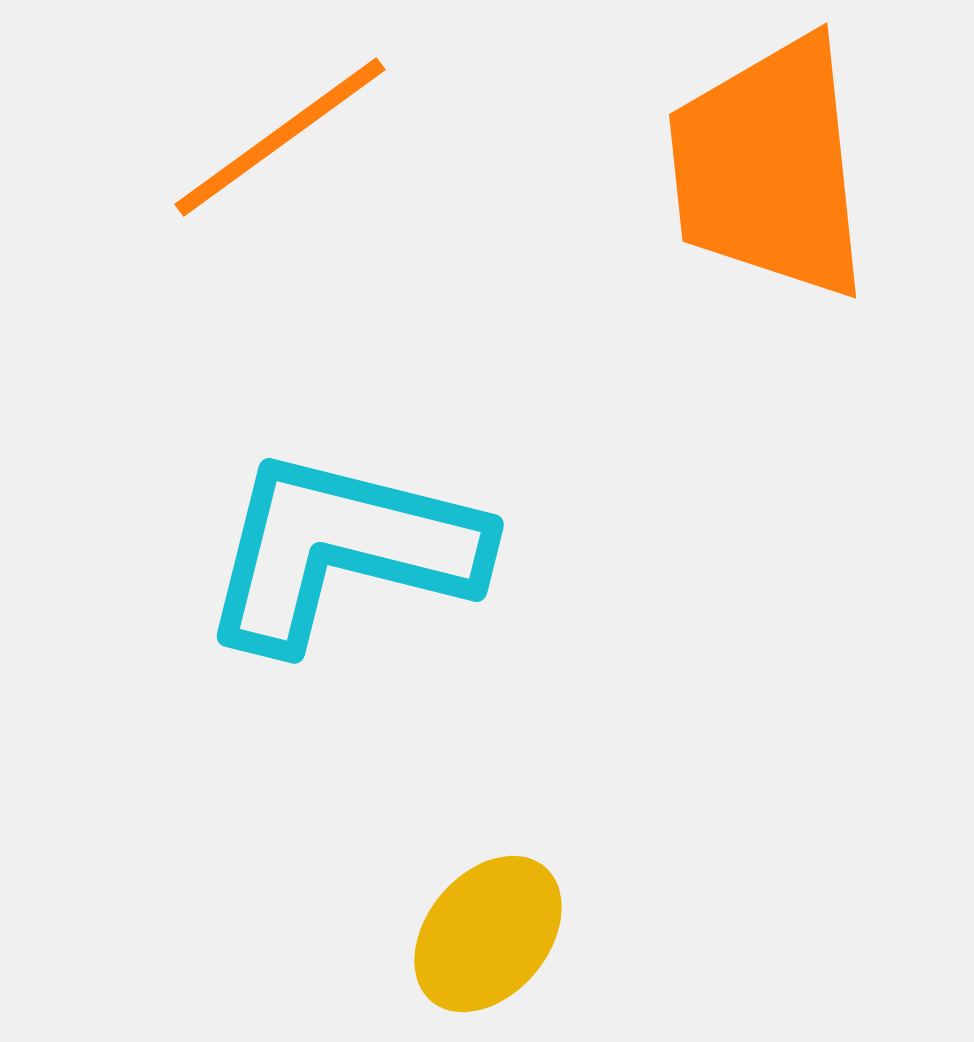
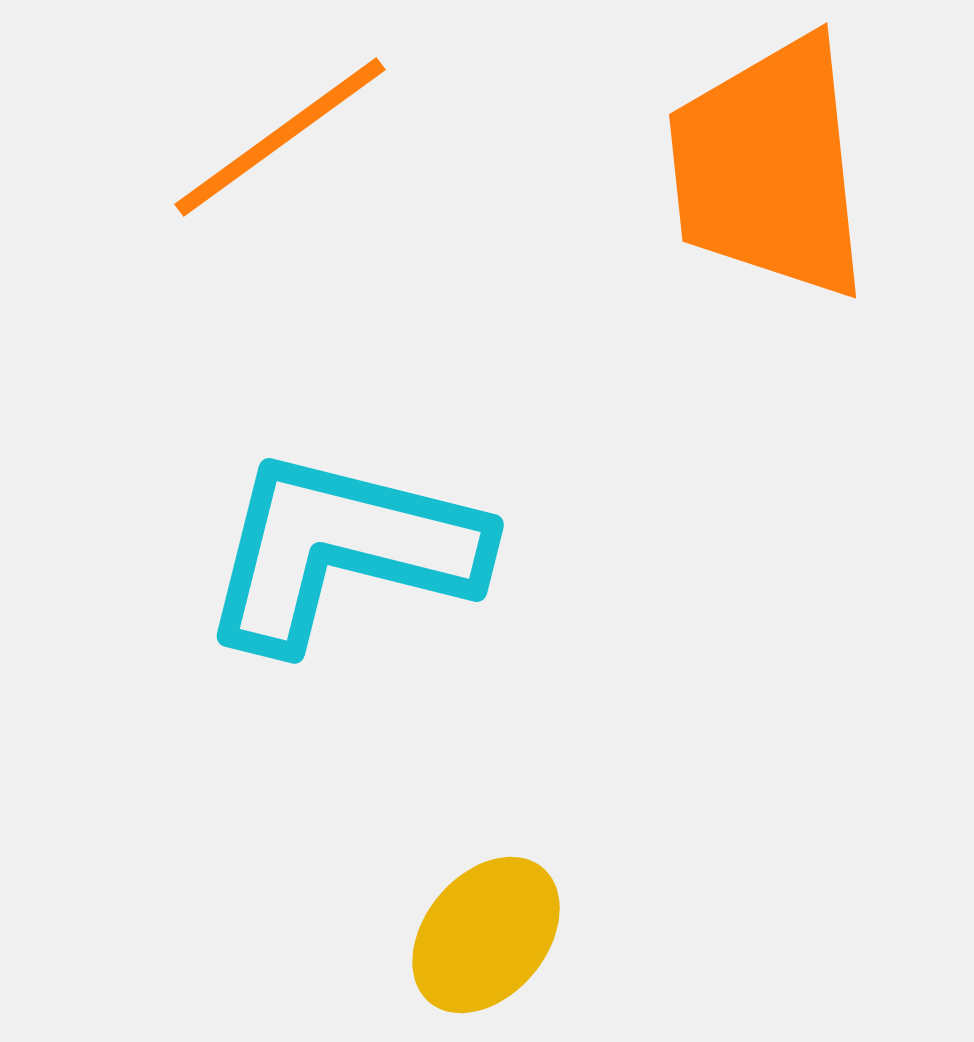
yellow ellipse: moved 2 px left, 1 px down
